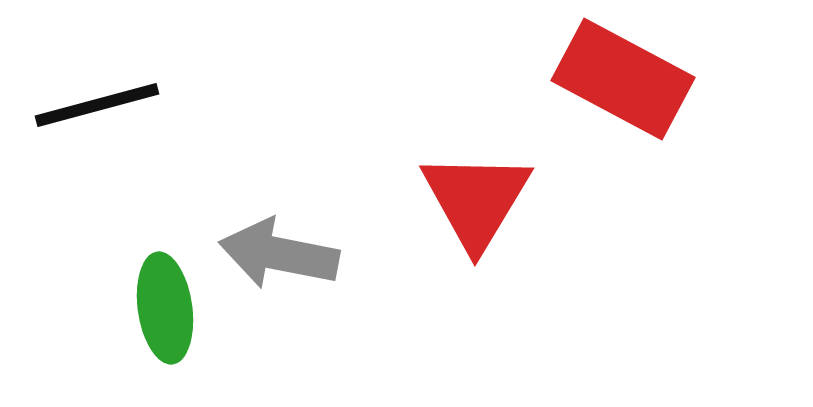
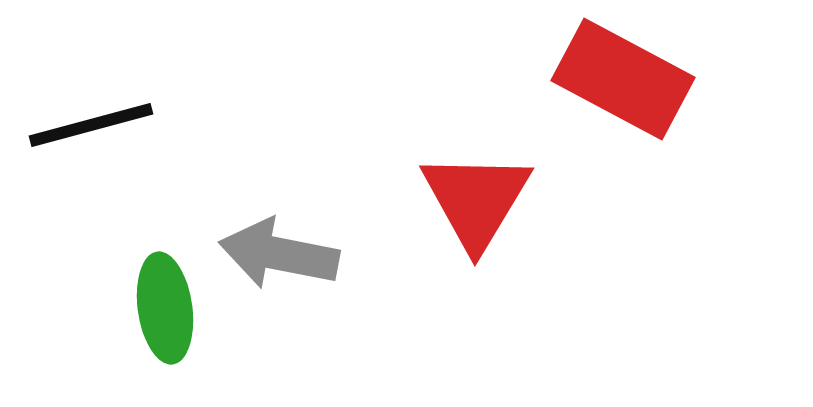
black line: moved 6 px left, 20 px down
